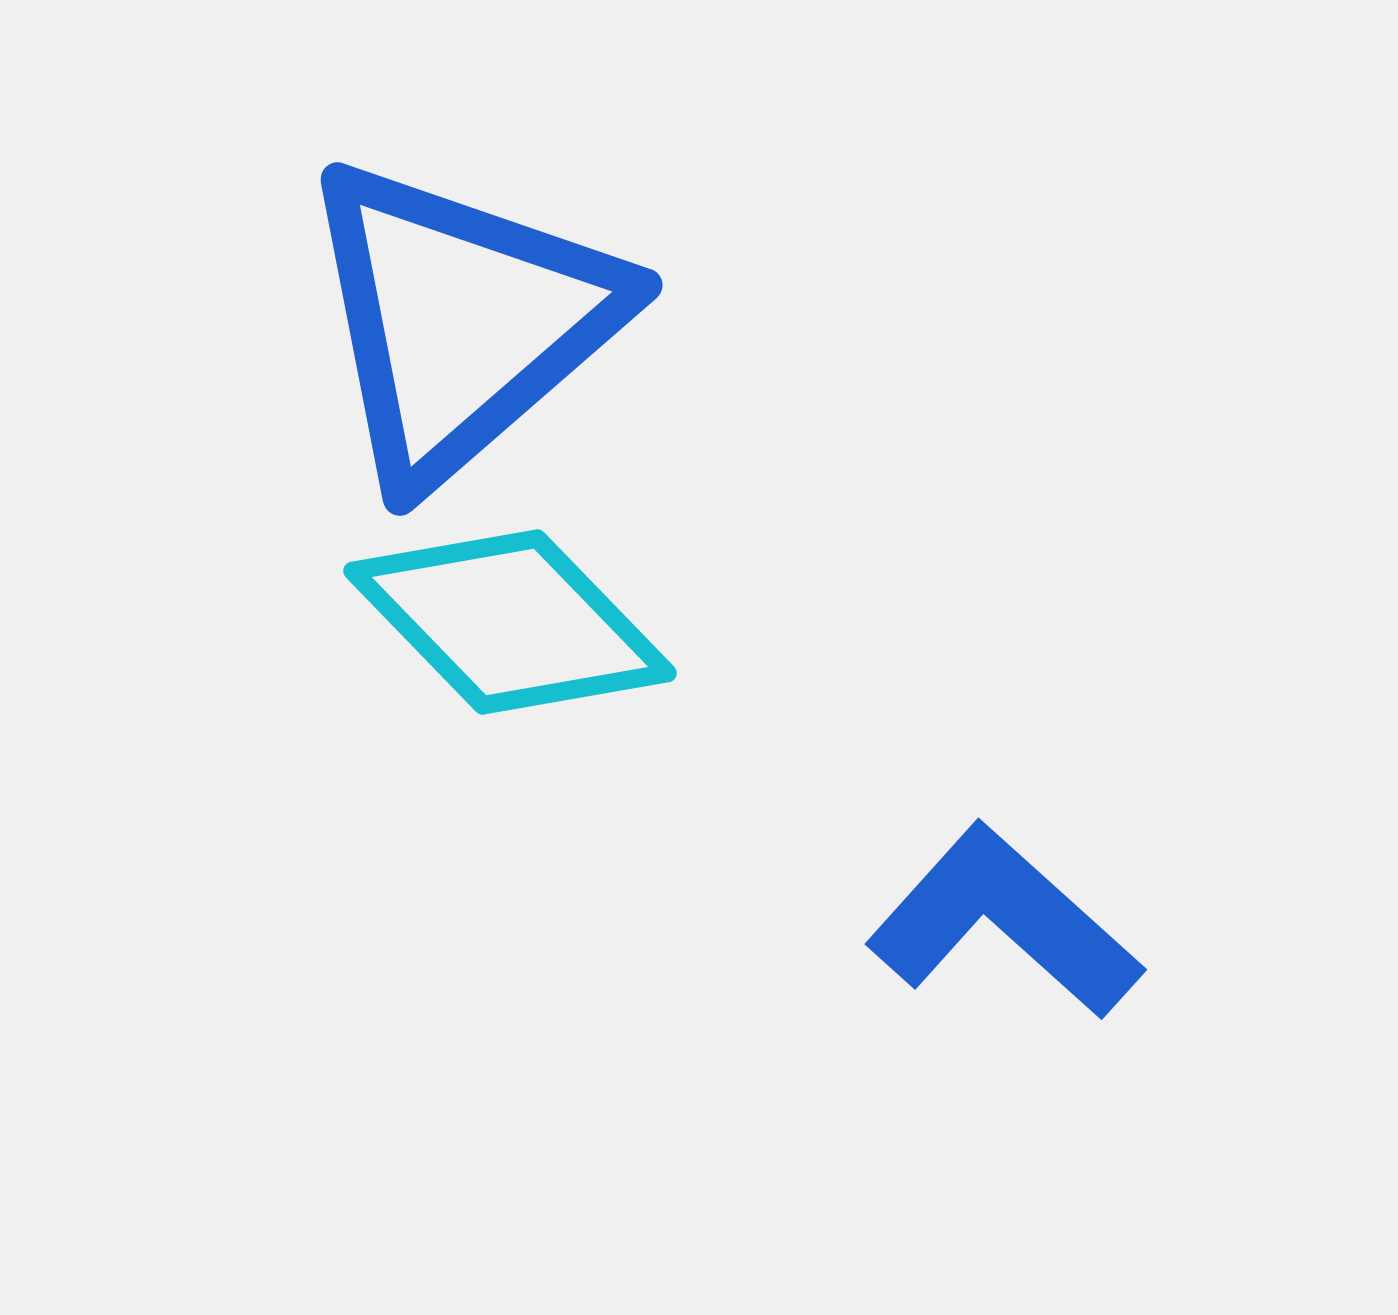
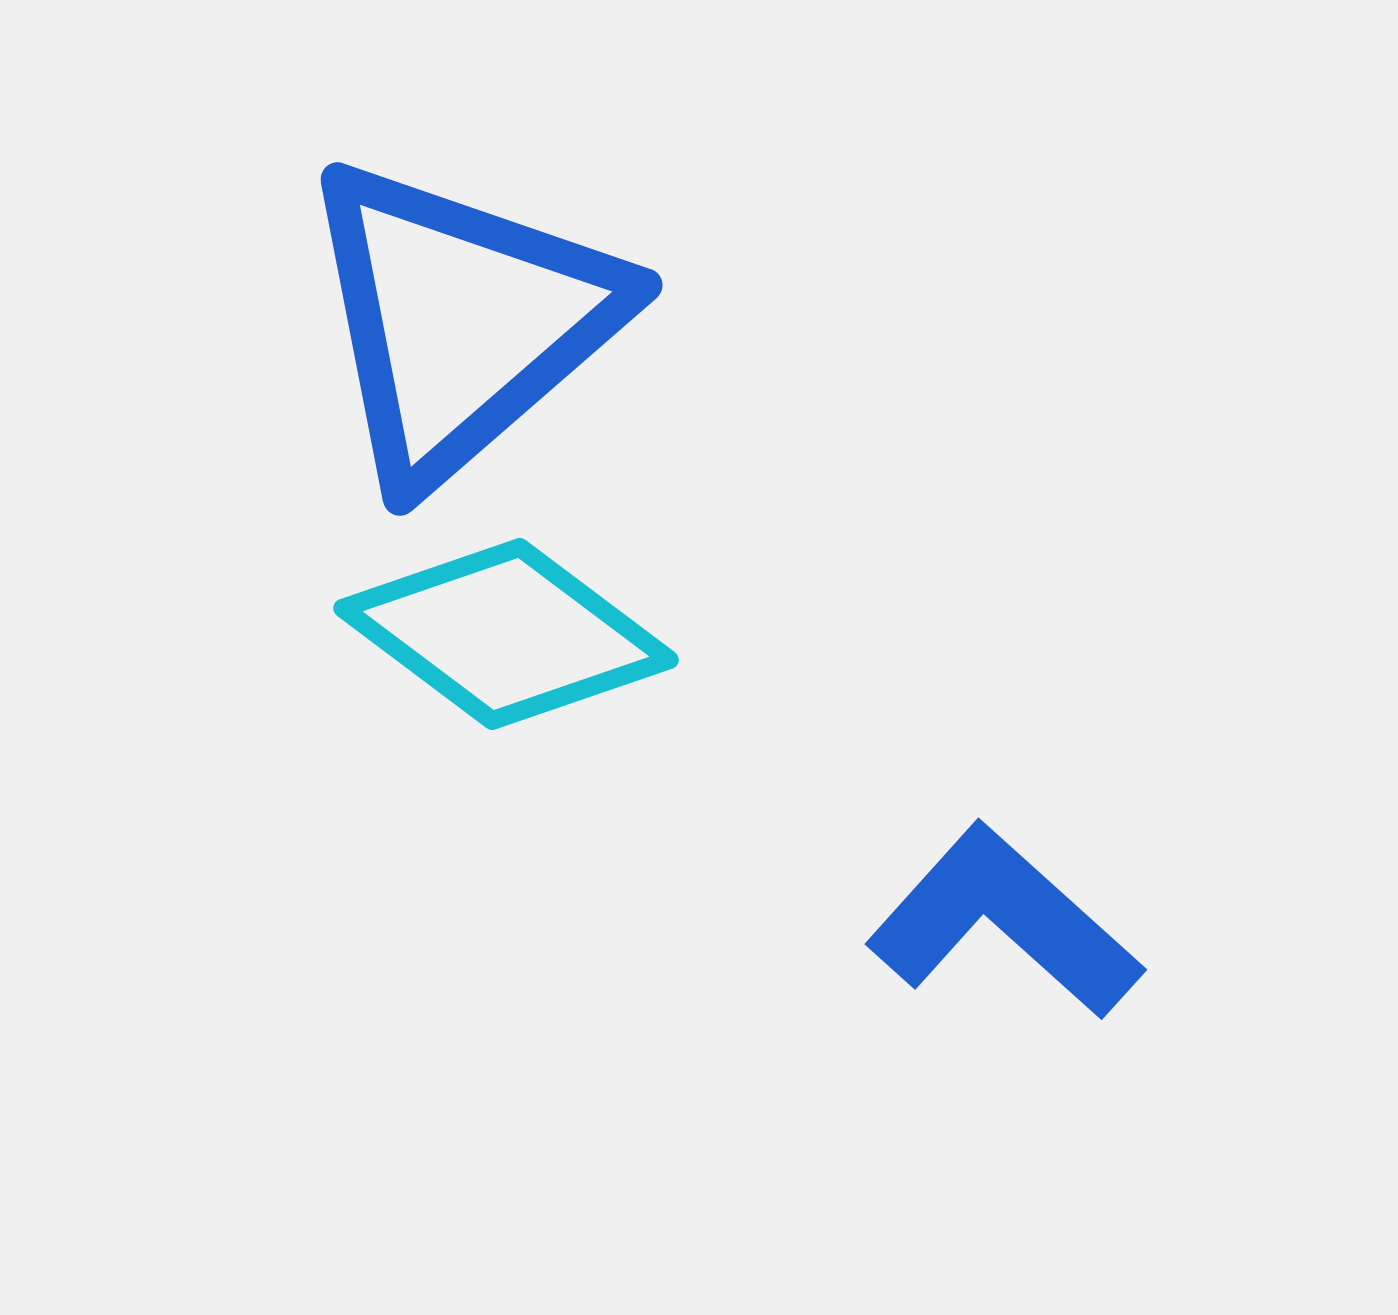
cyan diamond: moved 4 px left, 12 px down; rotated 9 degrees counterclockwise
